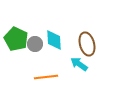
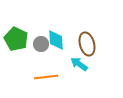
cyan diamond: moved 2 px right
gray circle: moved 6 px right
